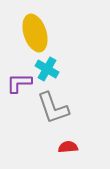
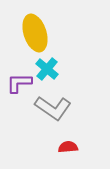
cyan cross: rotated 10 degrees clockwise
gray L-shape: rotated 36 degrees counterclockwise
